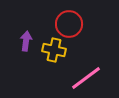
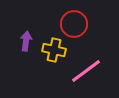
red circle: moved 5 px right
pink line: moved 7 px up
